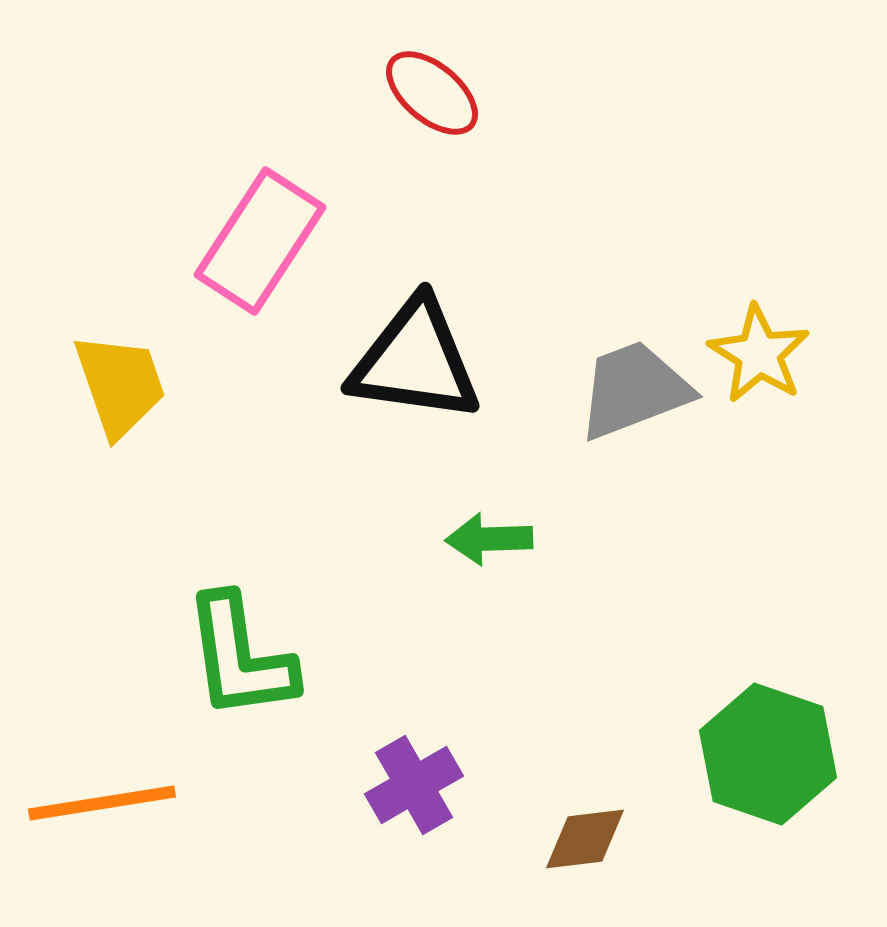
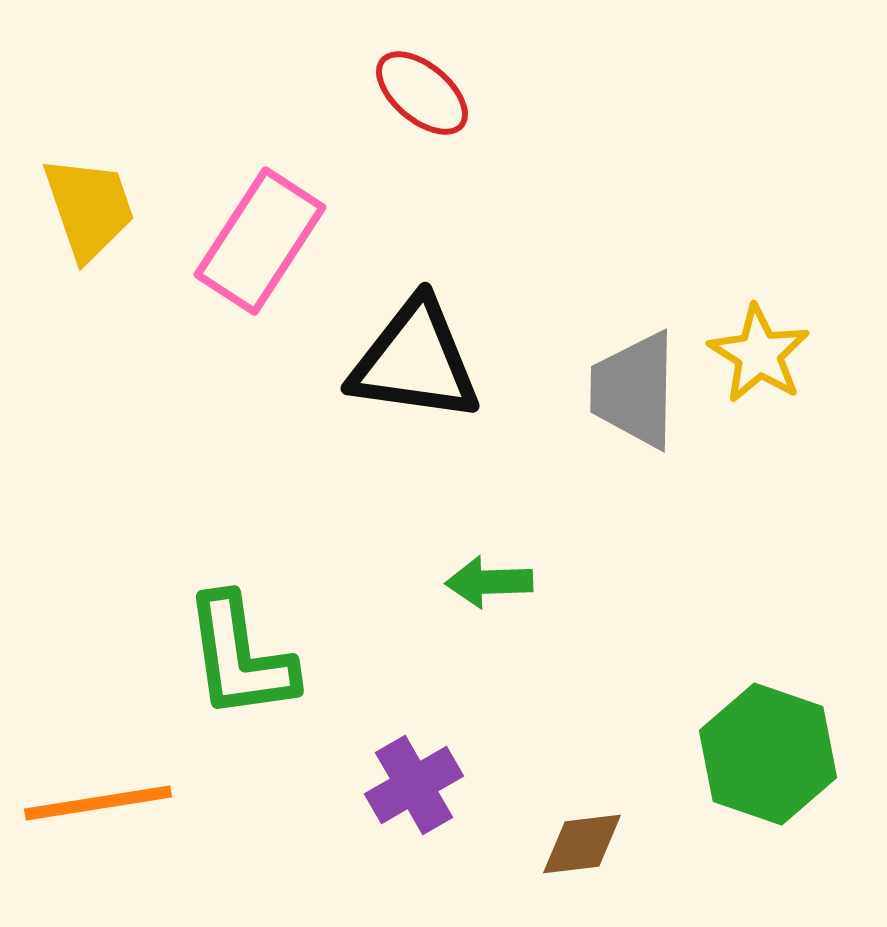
red ellipse: moved 10 px left
yellow trapezoid: moved 31 px left, 177 px up
gray trapezoid: rotated 68 degrees counterclockwise
green arrow: moved 43 px down
orange line: moved 4 px left
brown diamond: moved 3 px left, 5 px down
